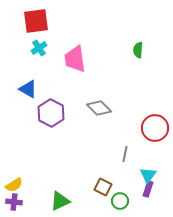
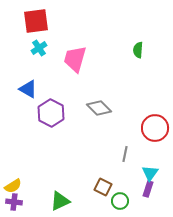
pink trapezoid: rotated 24 degrees clockwise
cyan triangle: moved 2 px right, 2 px up
yellow semicircle: moved 1 px left, 1 px down
